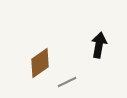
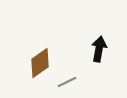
black arrow: moved 4 px down
